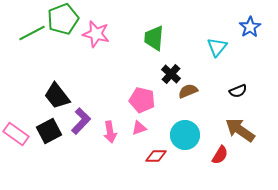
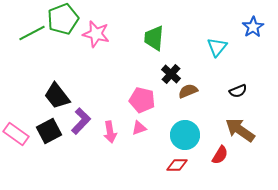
blue star: moved 3 px right
red diamond: moved 21 px right, 9 px down
